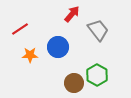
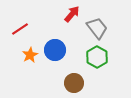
gray trapezoid: moved 1 px left, 2 px up
blue circle: moved 3 px left, 3 px down
orange star: rotated 28 degrees counterclockwise
green hexagon: moved 18 px up
